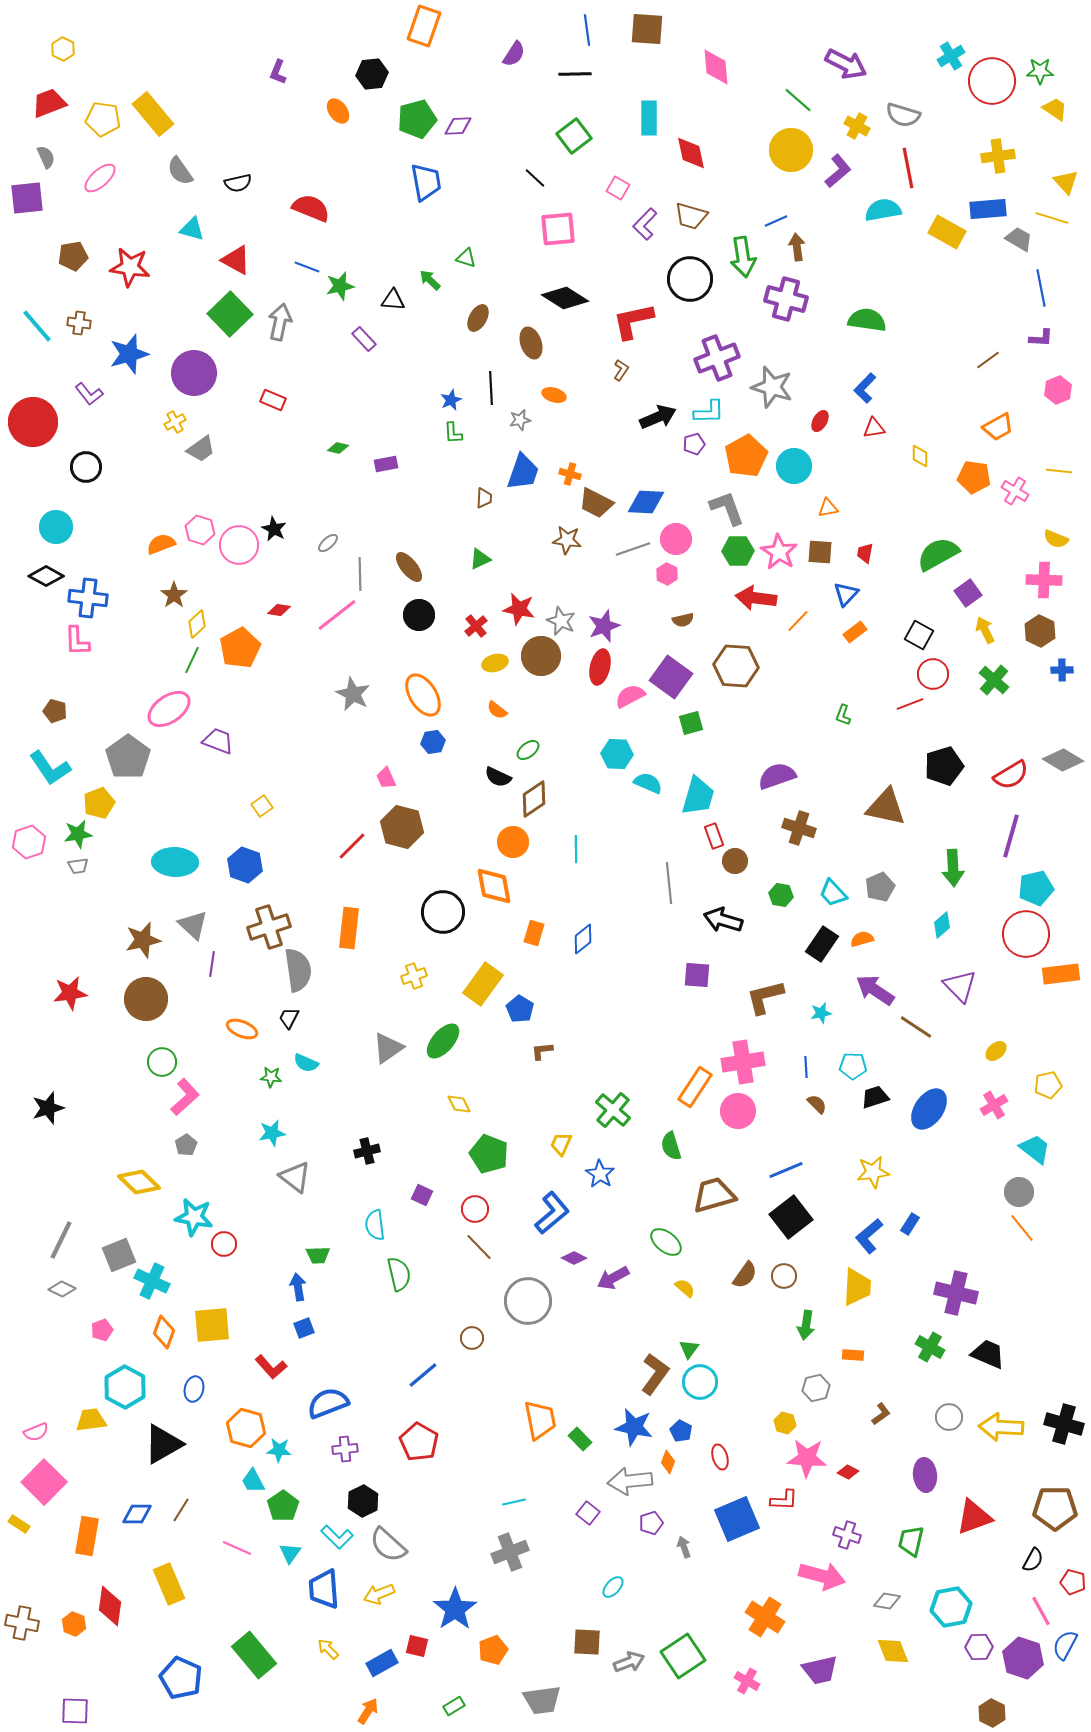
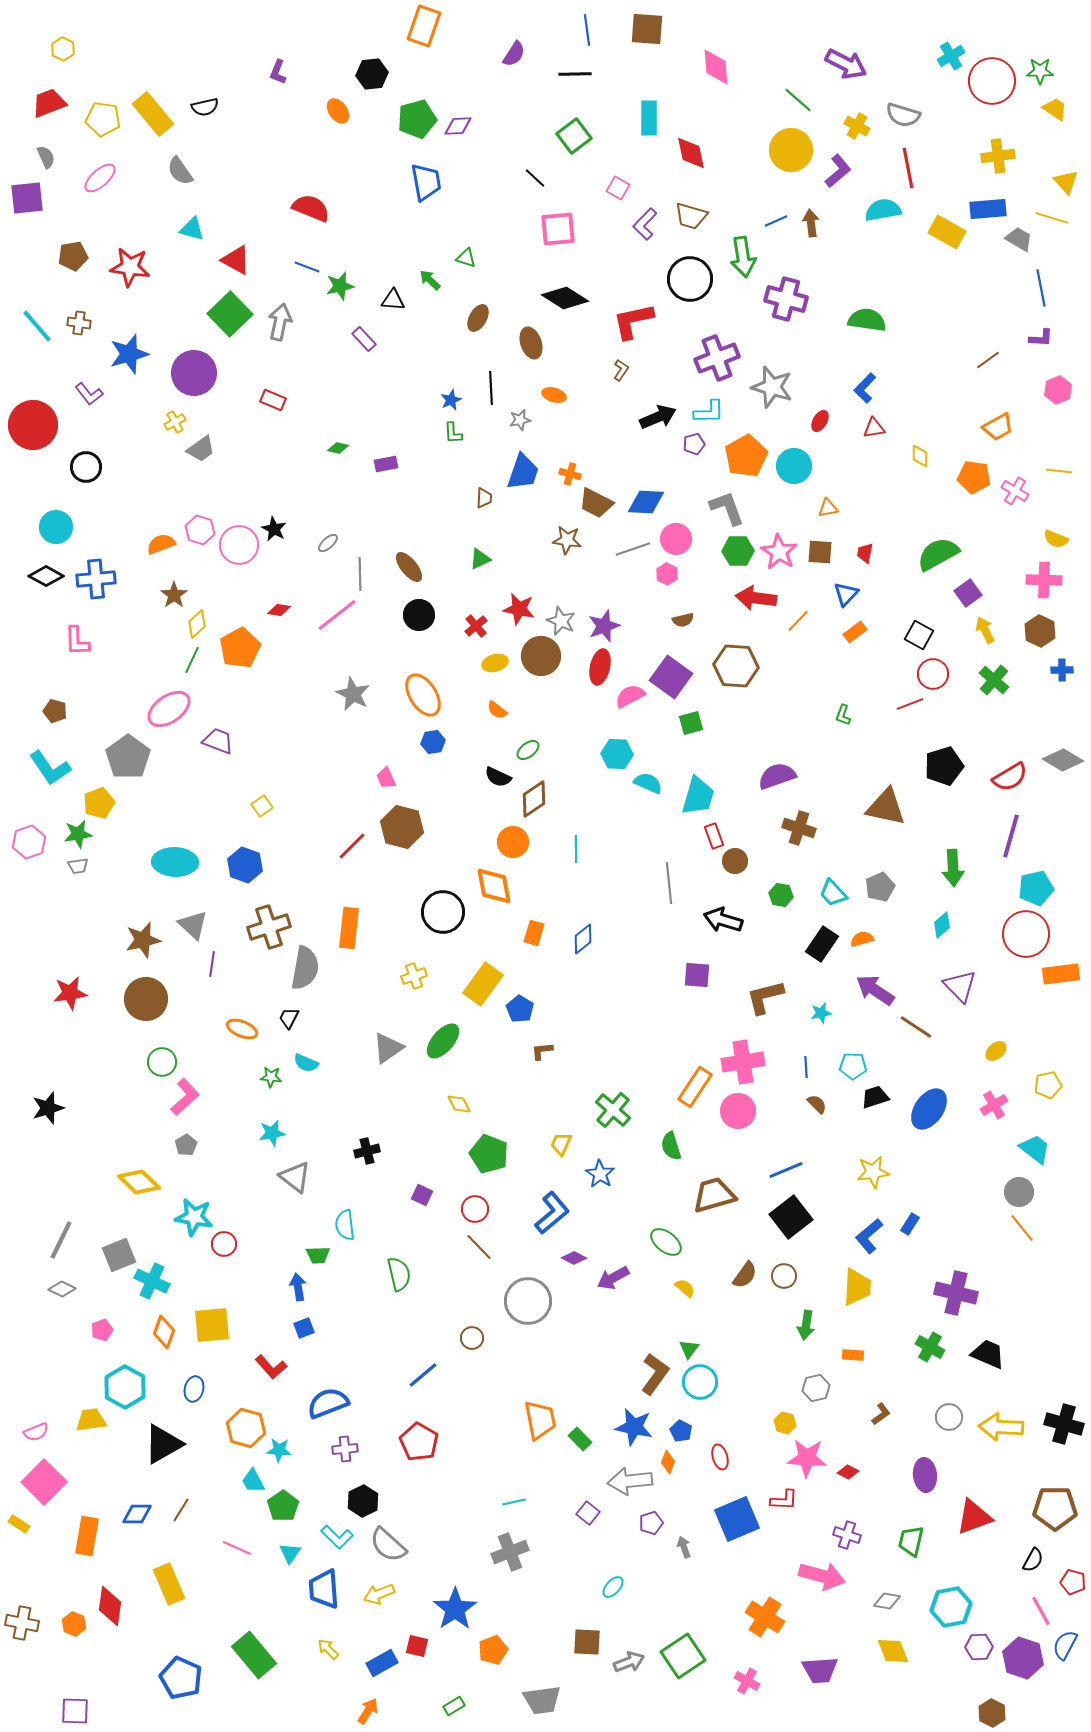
black semicircle at (238, 183): moved 33 px left, 76 px up
brown arrow at (797, 247): moved 14 px right, 24 px up
red circle at (33, 422): moved 3 px down
blue cross at (88, 598): moved 8 px right, 19 px up; rotated 12 degrees counterclockwise
red semicircle at (1011, 775): moved 1 px left, 2 px down
gray semicircle at (298, 970): moved 7 px right, 2 px up; rotated 18 degrees clockwise
cyan semicircle at (375, 1225): moved 30 px left
purple trapezoid at (820, 1670): rotated 9 degrees clockwise
